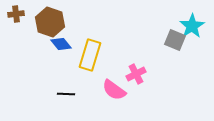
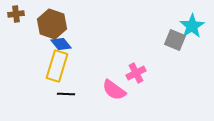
brown hexagon: moved 2 px right, 2 px down
yellow rectangle: moved 33 px left, 11 px down
pink cross: moved 1 px up
